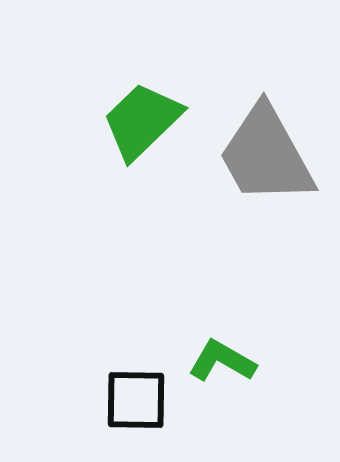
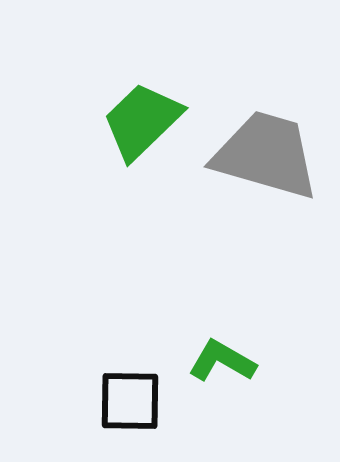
gray trapezoid: rotated 135 degrees clockwise
black square: moved 6 px left, 1 px down
